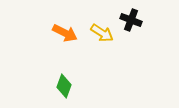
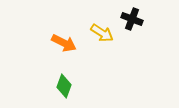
black cross: moved 1 px right, 1 px up
orange arrow: moved 1 px left, 10 px down
